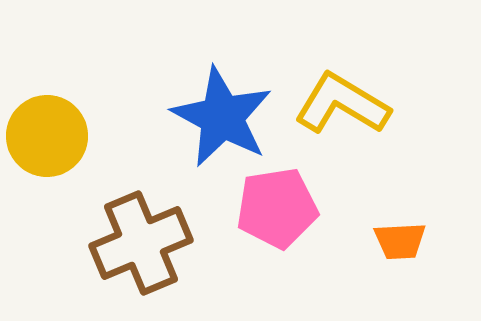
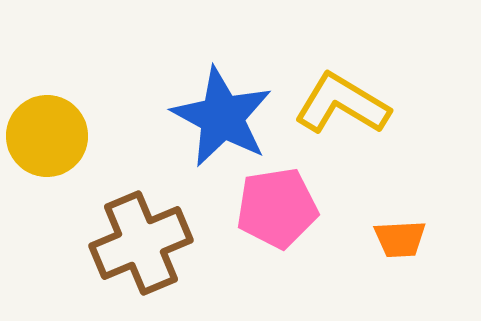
orange trapezoid: moved 2 px up
